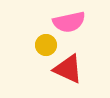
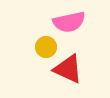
yellow circle: moved 2 px down
